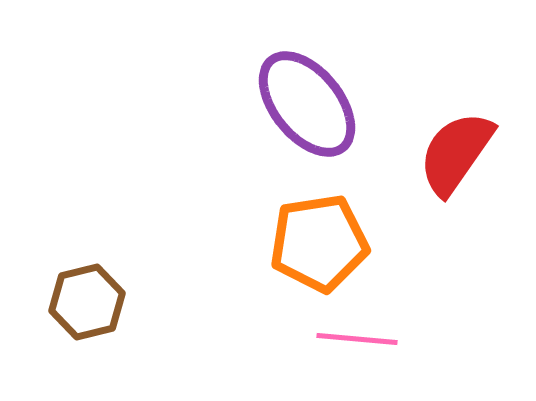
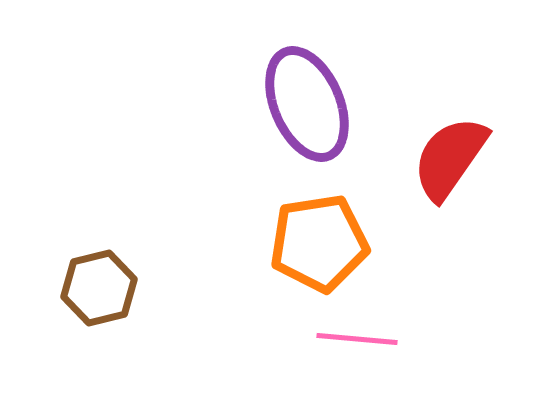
purple ellipse: rotated 16 degrees clockwise
red semicircle: moved 6 px left, 5 px down
brown hexagon: moved 12 px right, 14 px up
